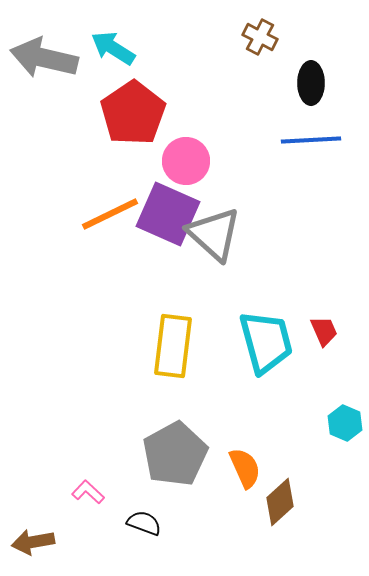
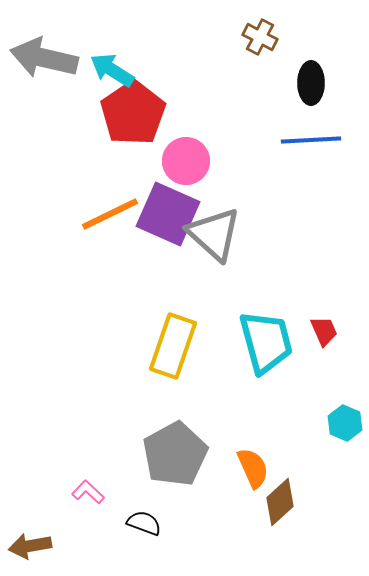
cyan arrow: moved 1 px left, 22 px down
yellow rectangle: rotated 12 degrees clockwise
orange semicircle: moved 8 px right
brown arrow: moved 3 px left, 4 px down
